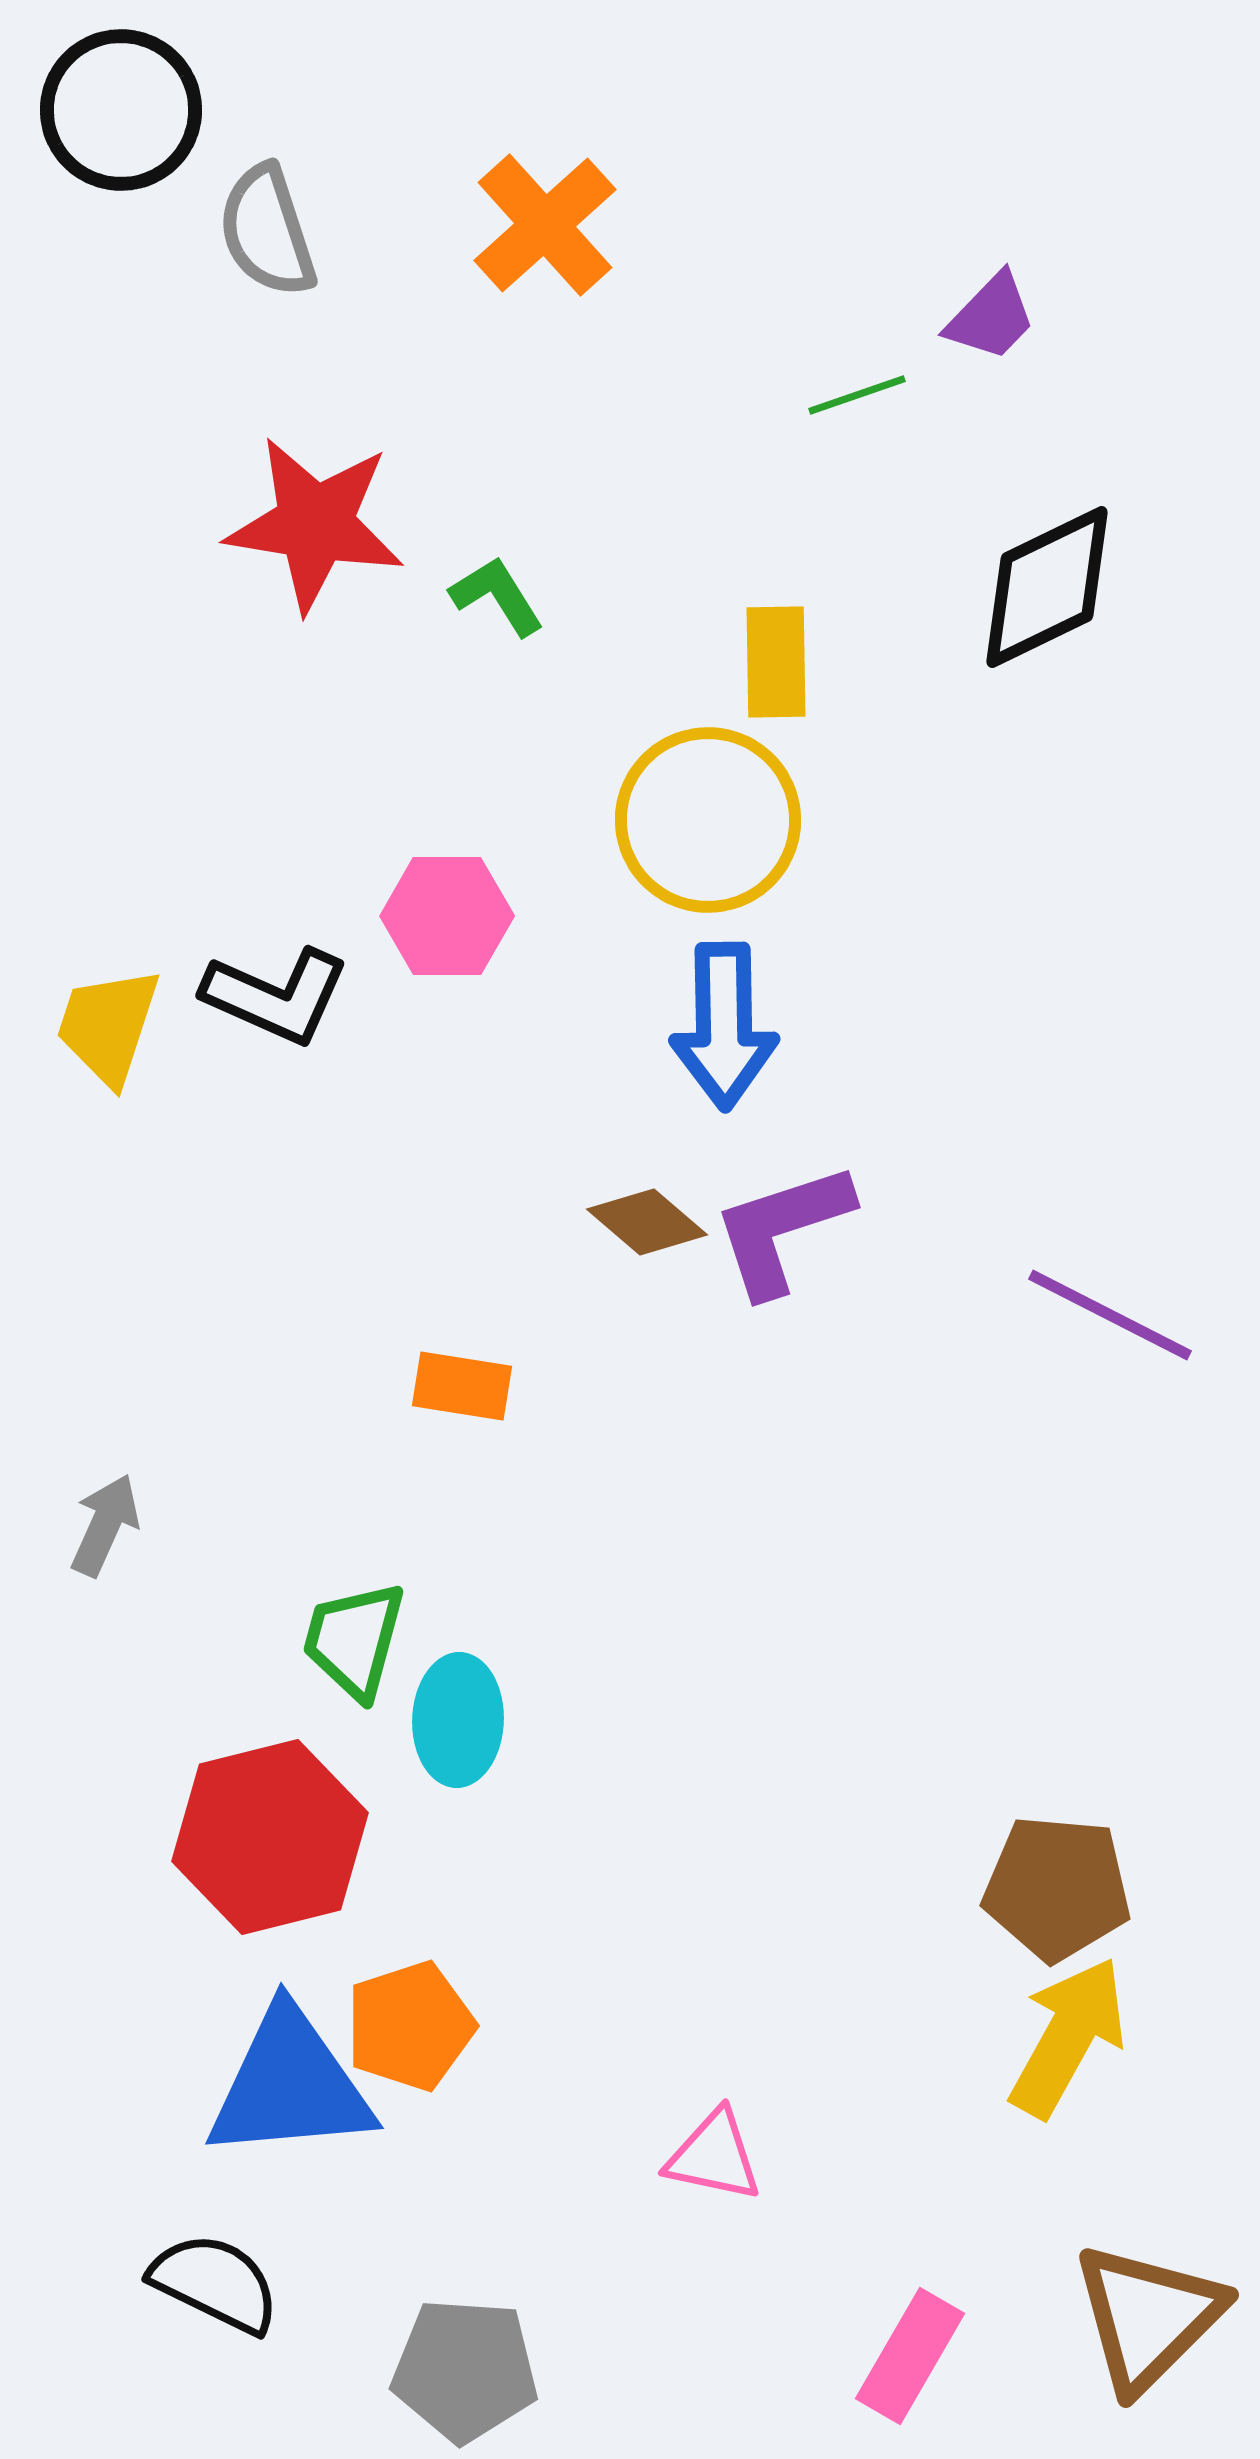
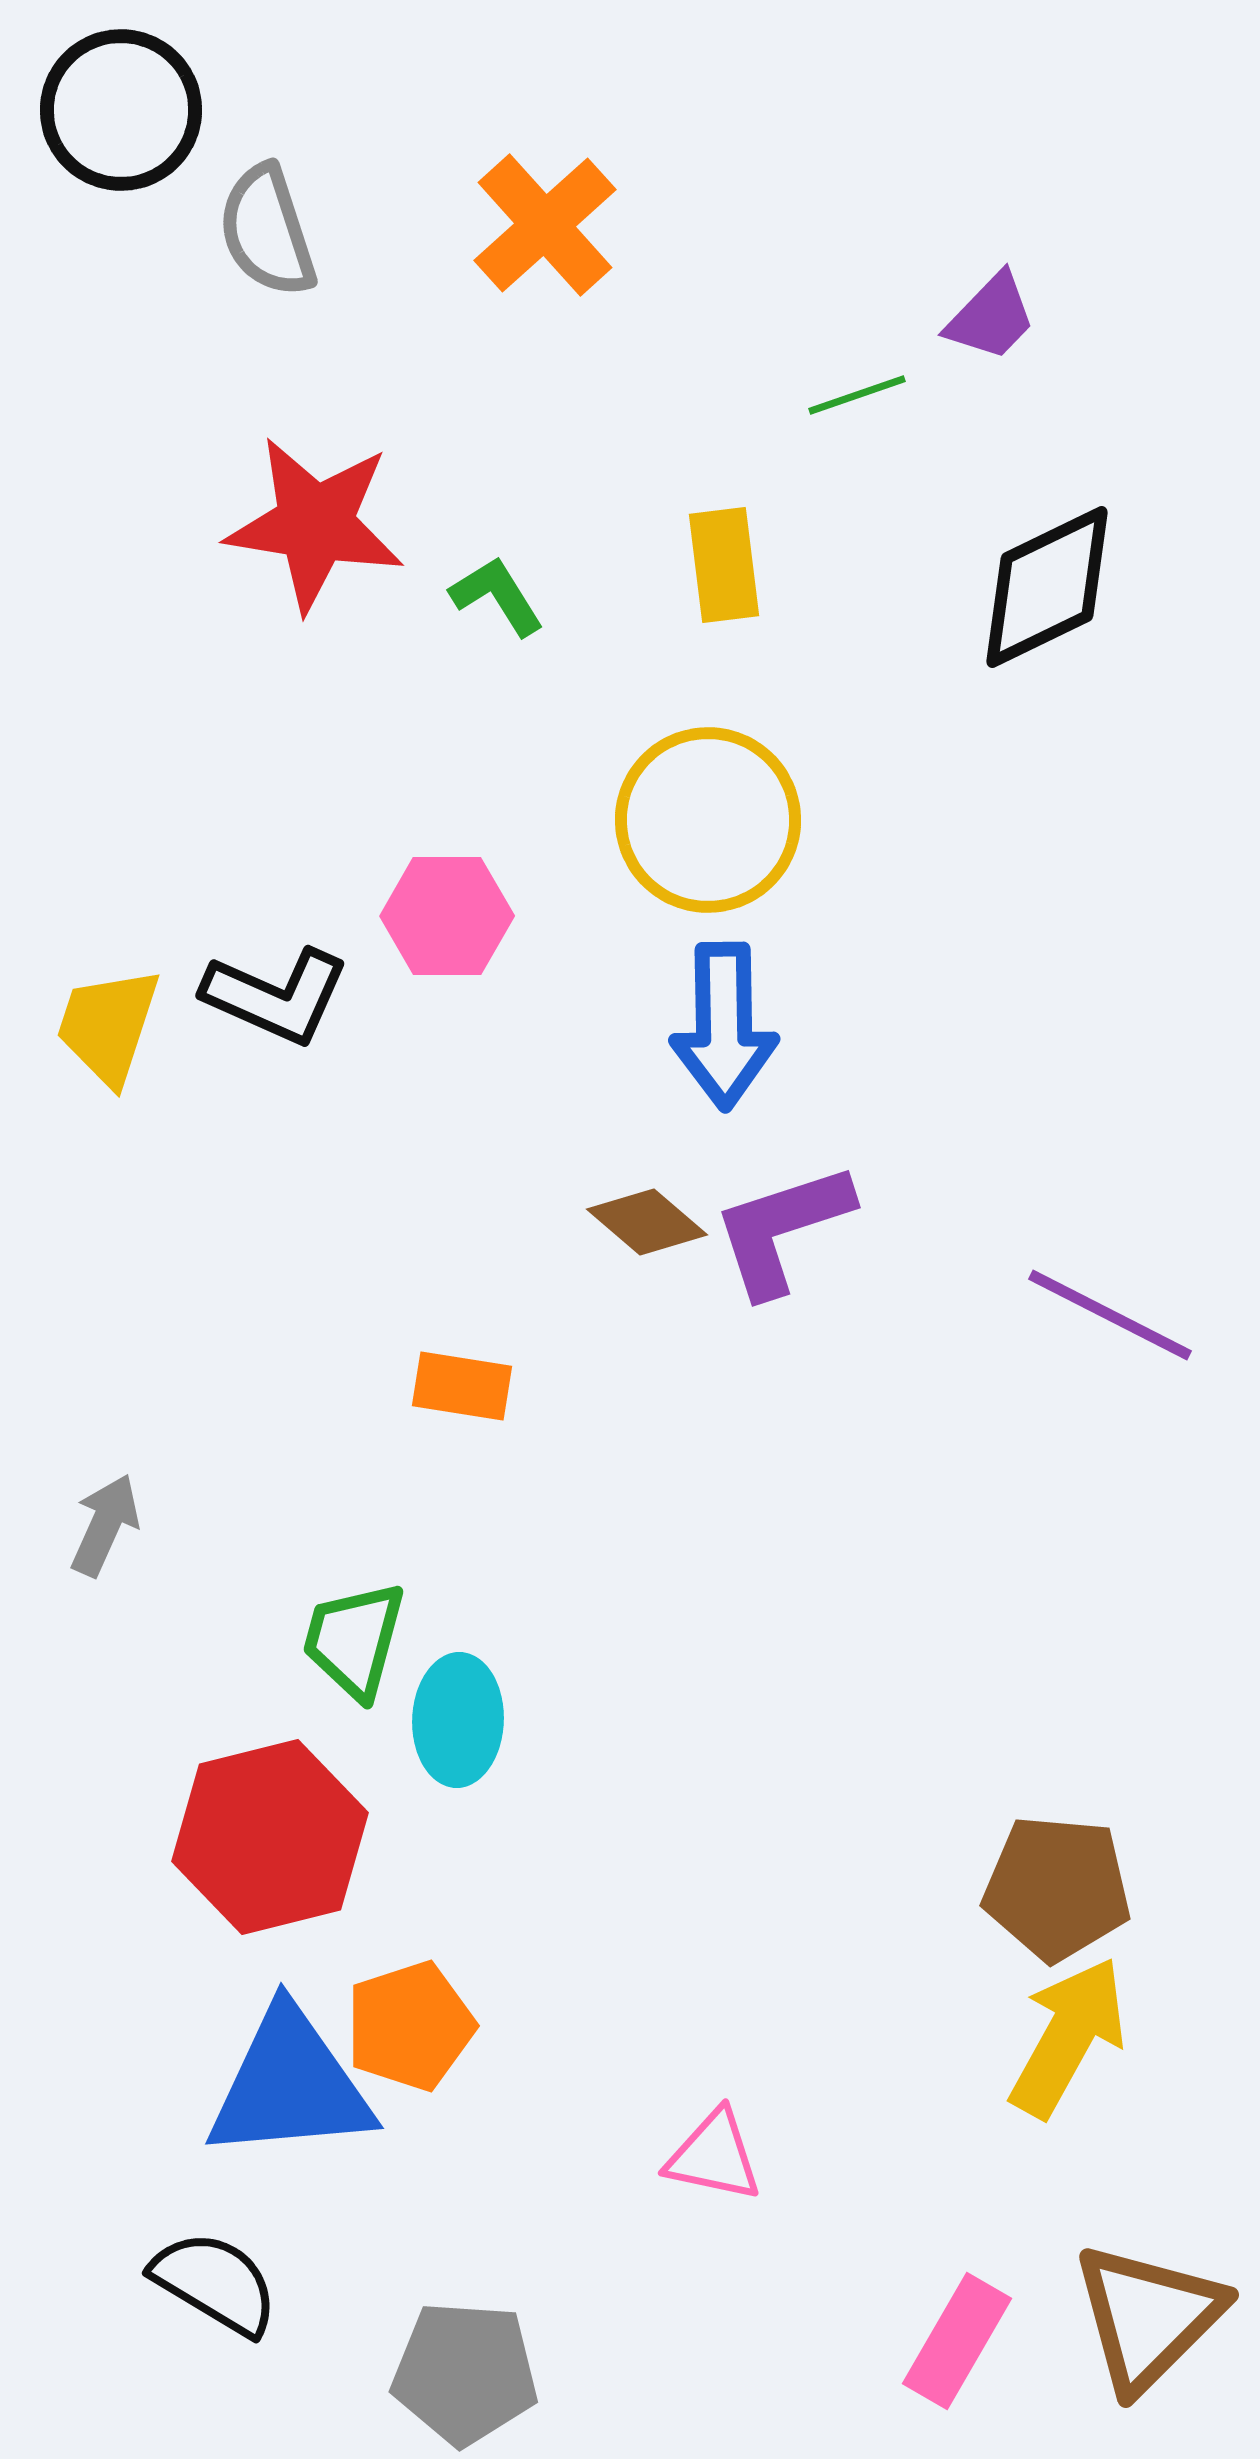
yellow rectangle: moved 52 px left, 97 px up; rotated 6 degrees counterclockwise
black semicircle: rotated 5 degrees clockwise
pink rectangle: moved 47 px right, 15 px up
gray pentagon: moved 3 px down
